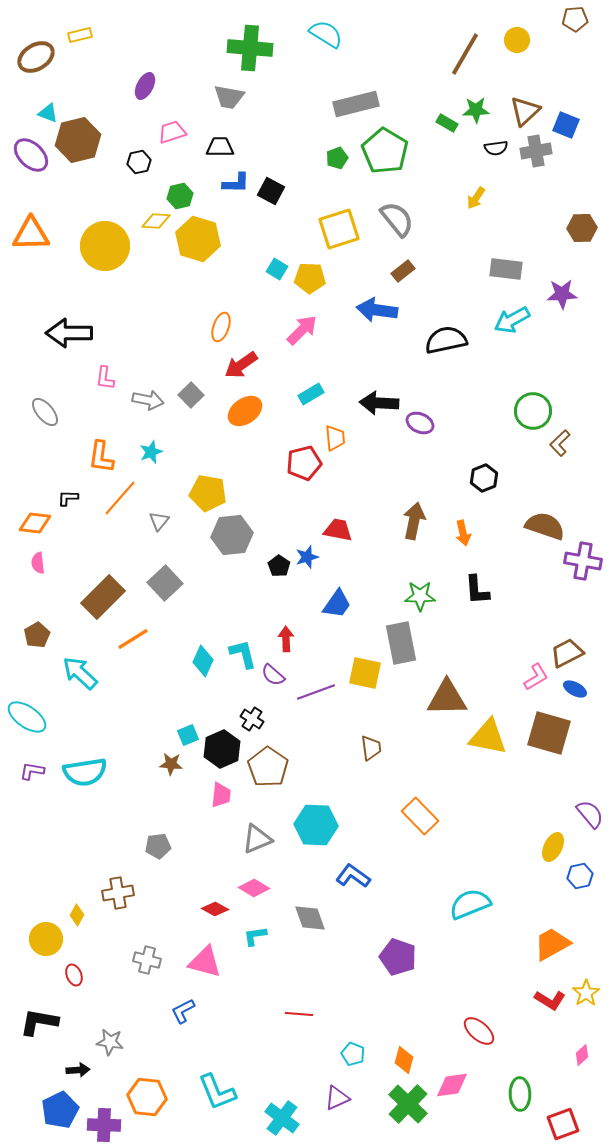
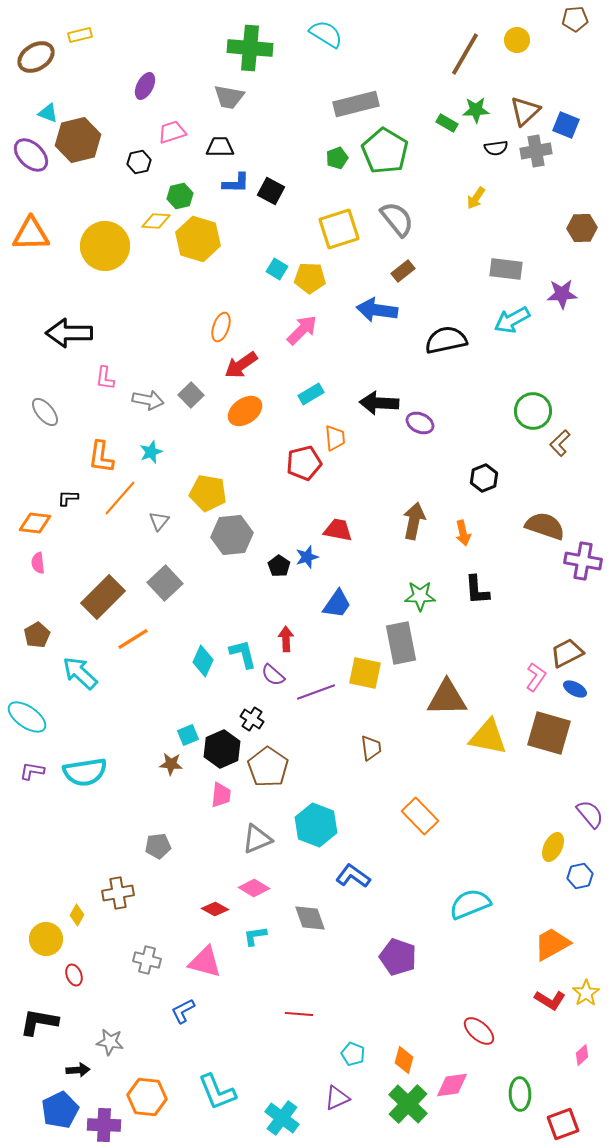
pink L-shape at (536, 677): rotated 24 degrees counterclockwise
cyan hexagon at (316, 825): rotated 18 degrees clockwise
